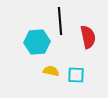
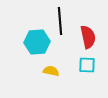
cyan square: moved 11 px right, 10 px up
